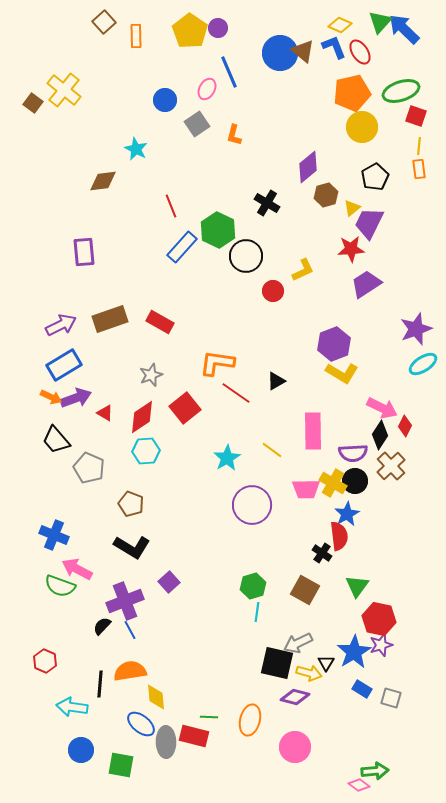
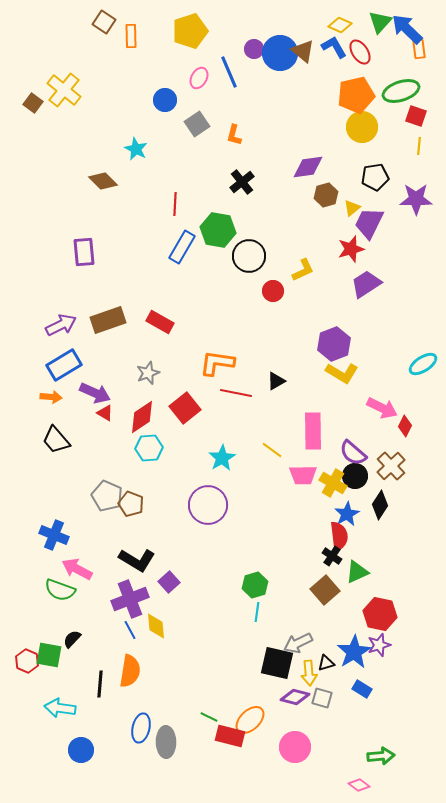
brown square at (104, 22): rotated 15 degrees counterclockwise
purple circle at (218, 28): moved 36 px right, 21 px down
blue arrow at (404, 29): moved 3 px right
yellow pentagon at (190, 31): rotated 20 degrees clockwise
orange rectangle at (136, 36): moved 5 px left
blue L-shape at (334, 47): rotated 8 degrees counterclockwise
pink ellipse at (207, 89): moved 8 px left, 11 px up
orange pentagon at (352, 93): moved 4 px right, 2 px down
purple diamond at (308, 167): rotated 32 degrees clockwise
orange rectangle at (419, 169): moved 120 px up
black pentagon at (375, 177): rotated 20 degrees clockwise
brown diamond at (103, 181): rotated 52 degrees clockwise
black cross at (267, 203): moved 25 px left, 21 px up; rotated 20 degrees clockwise
red line at (171, 206): moved 4 px right, 2 px up; rotated 25 degrees clockwise
green hexagon at (218, 230): rotated 16 degrees counterclockwise
blue rectangle at (182, 247): rotated 12 degrees counterclockwise
red star at (351, 249): rotated 12 degrees counterclockwise
black circle at (246, 256): moved 3 px right
brown rectangle at (110, 319): moved 2 px left, 1 px down
purple star at (416, 329): moved 130 px up; rotated 20 degrees clockwise
gray star at (151, 375): moved 3 px left, 2 px up
red line at (236, 393): rotated 24 degrees counterclockwise
orange arrow at (51, 397): rotated 20 degrees counterclockwise
purple arrow at (76, 398): moved 19 px right, 5 px up; rotated 44 degrees clockwise
black diamond at (380, 435): moved 70 px down
cyan hexagon at (146, 451): moved 3 px right, 3 px up
purple semicircle at (353, 453): rotated 44 degrees clockwise
cyan star at (227, 458): moved 5 px left
gray pentagon at (89, 468): moved 18 px right, 28 px down
black circle at (355, 481): moved 5 px up
pink trapezoid at (306, 489): moved 3 px left, 14 px up
purple circle at (252, 505): moved 44 px left
black L-shape at (132, 547): moved 5 px right, 13 px down
black cross at (322, 553): moved 10 px right, 3 px down
green semicircle at (60, 586): moved 4 px down
green hexagon at (253, 586): moved 2 px right, 1 px up
green triangle at (357, 586): moved 14 px up; rotated 30 degrees clockwise
brown square at (305, 590): moved 20 px right; rotated 20 degrees clockwise
purple cross at (125, 601): moved 5 px right, 2 px up
red hexagon at (379, 619): moved 1 px right, 5 px up
black semicircle at (102, 626): moved 30 px left, 13 px down
purple star at (381, 645): moved 2 px left
red hexagon at (45, 661): moved 18 px left
black triangle at (326, 663): rotated 42 degrees clockwise
orange semicircle at (130, 671): rotated 108 degrees clockwise
yellow arrow at (309, 673): rotated 70 degrees clockwise
yellow diamond at (156, 697): moved 71 px up
gray square at (391, 698): moved 69 px left
cyan arrow at (72, 707): moved 12 px left, 1 px down
green line at (209, 717): rotated 24 degrees clockwise
orange ellipse at (250, 720): rotated 32 degrees clockwise
blue ellipse at (141, 724): moved 4 px down; rotated 64 degrees clockwise
red rectangle at (194, 736): moved 36 px right
green square at (121, 765): moved 72 px left, 110 px up
green arrow at (375, 771): moved 6 px right, 15 px up
